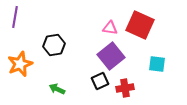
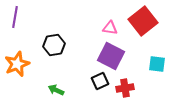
red square: moved 3 px right, 4 px up; rotated 28 degrees clockwise
purple square: rotated 24 degrees counterclockwise
orange star: moved 3 px left
green arrow: moved 1 px left, 1 px down
